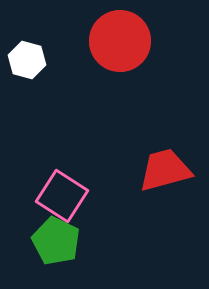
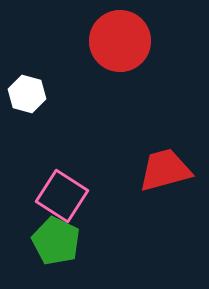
white hexagon: moved 34 px down
